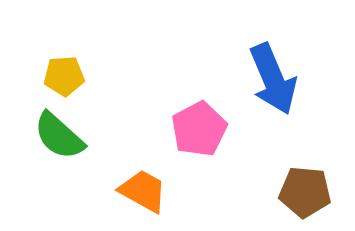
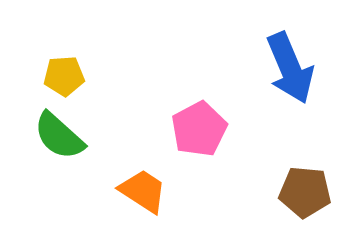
blue arrow: moved 17 px right, 11 px up
orange trapezoid: rotated 4 degrees clockwise
